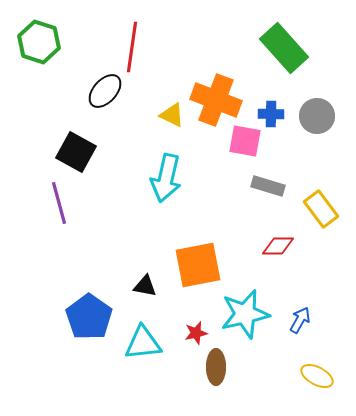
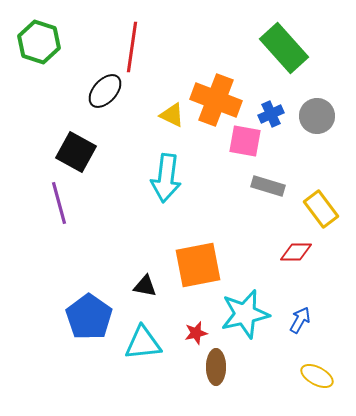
blue cross: rotated 25 degrees counterclockwise
cyan arrow: rotated 6 degrees counterclockwise
red diamond: moved 18 px right, 6 px down
